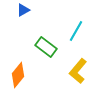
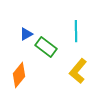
blue triangle: moved 3 px right, 24 px down
cyan line: rotated 30 degrees counterclockwise
orange diamond: moved 1 px right
